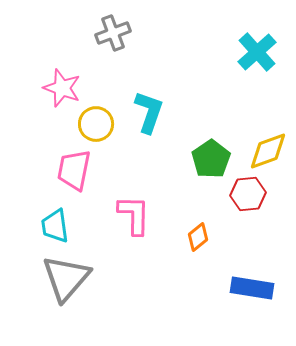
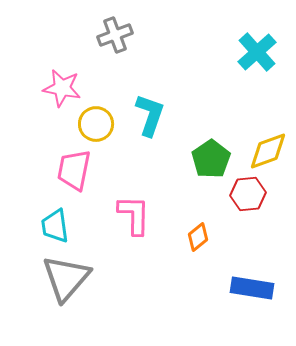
gray cross: moved 2 px right, 2 px down
pink star: rotated 9 degrees counterclockwise
cyan L-shape: moved 1 px right, 3 px down
